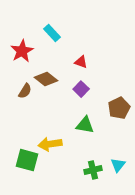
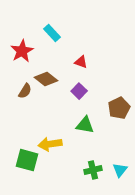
purple square: moved 2 px left, 2 px down
cyan triangle: moved 2 px right, 5 px down
